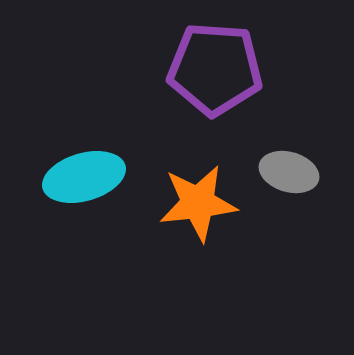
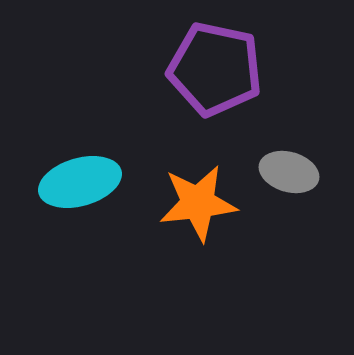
purple pentagon: rotated 8 degrees clockwise
cyan ellipse: moved 4 px left, 5 px down
